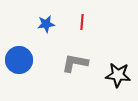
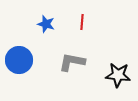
blue star: rotated 24 degrees clockwise
gray L-shape: moved 3 px left, 1 px up
